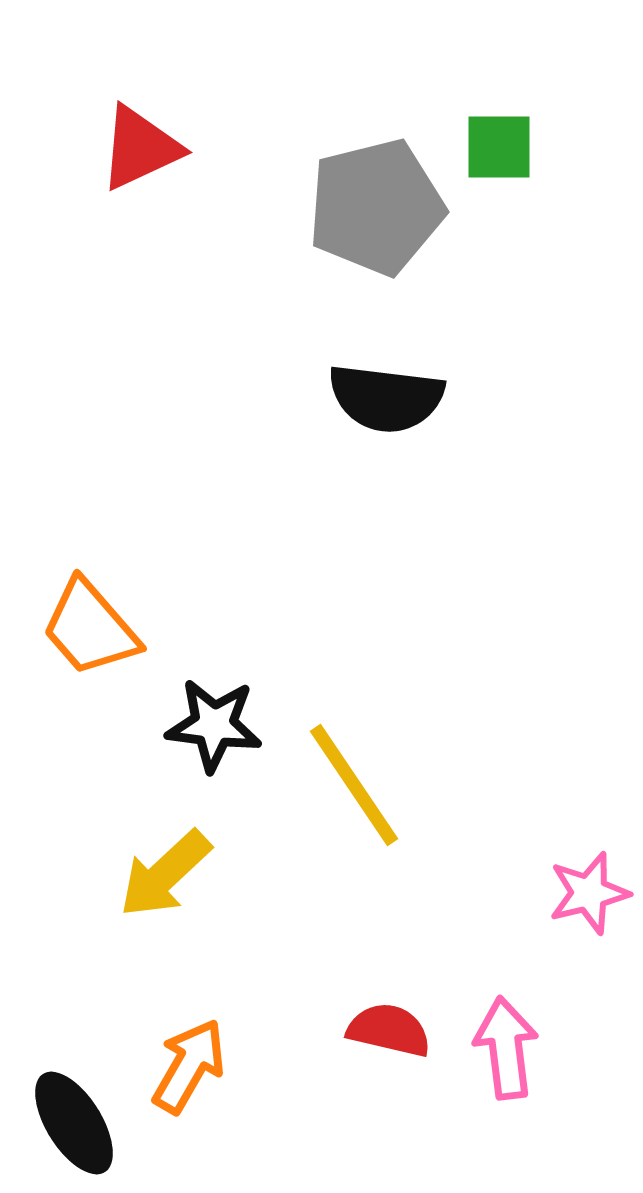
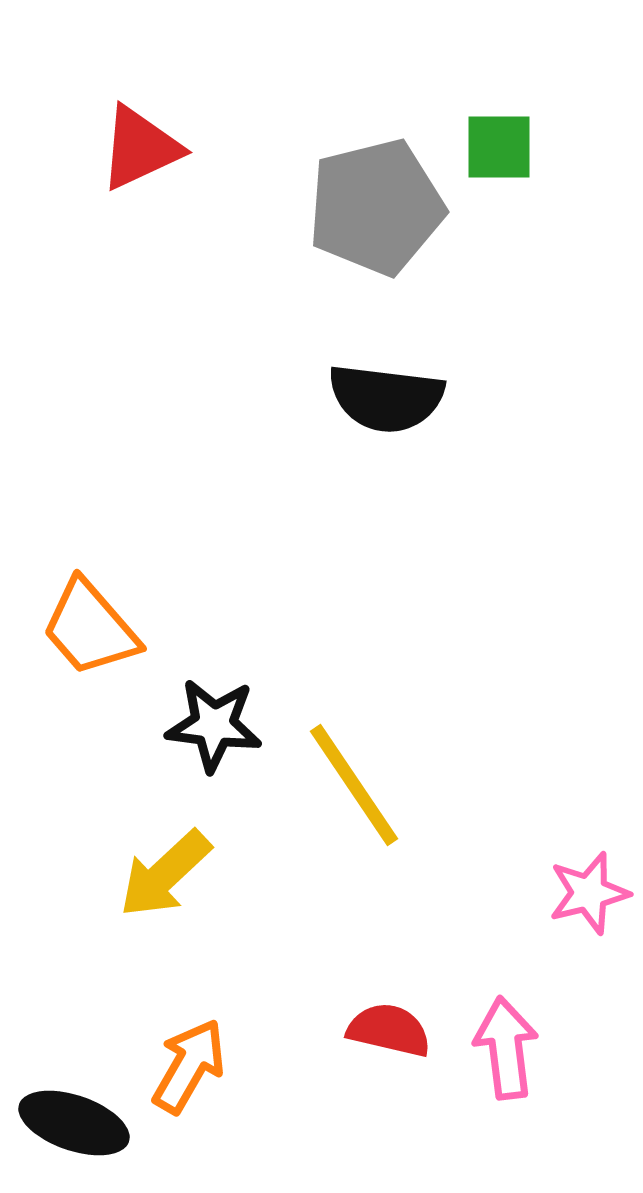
black ellipse: rotated 39 degrees counterclockwise
